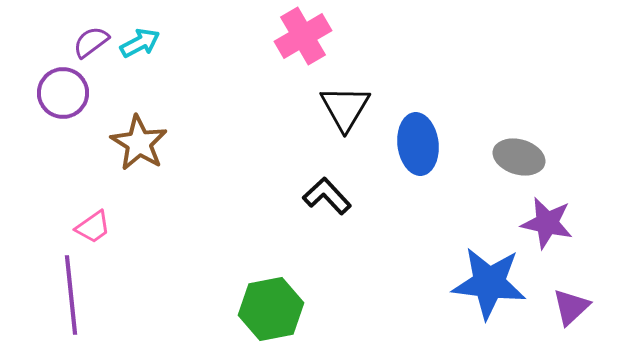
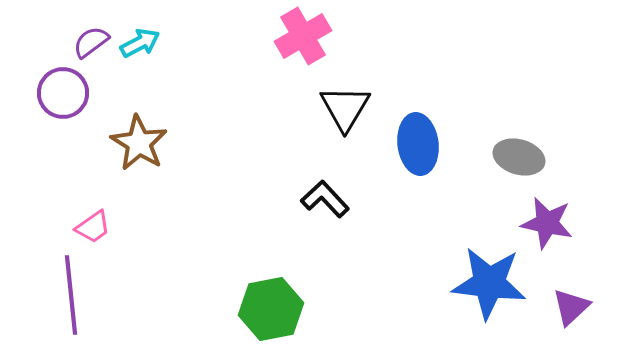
black L-shape: moved 2 px left, 3 px down
